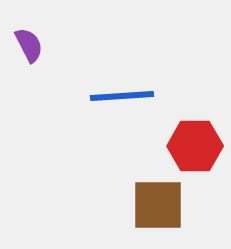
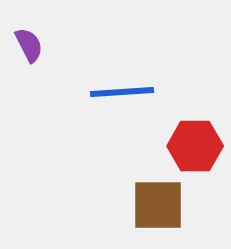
blue line: moved 4 px up
